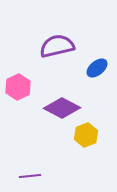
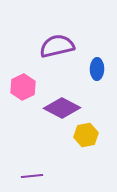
blue ellipse: moved 1 px down; rotated 50 degrees counterclockwise
pink hexagon: moved 5 px right
yellow hexagon: rotated 10 degrees clockwise
purple line: moved 2 px right
